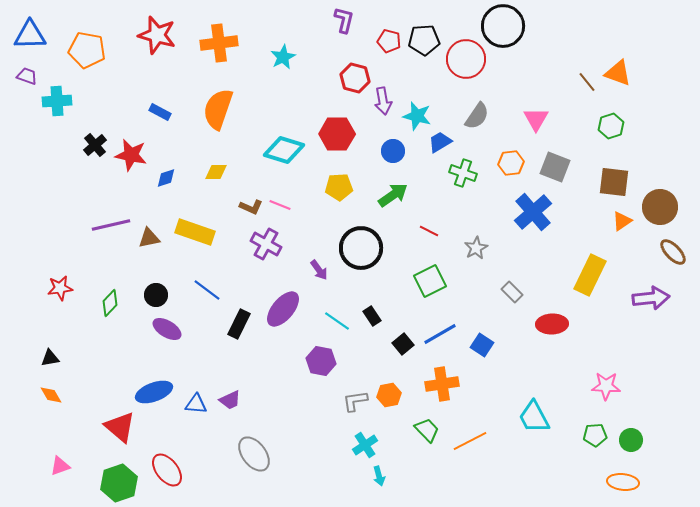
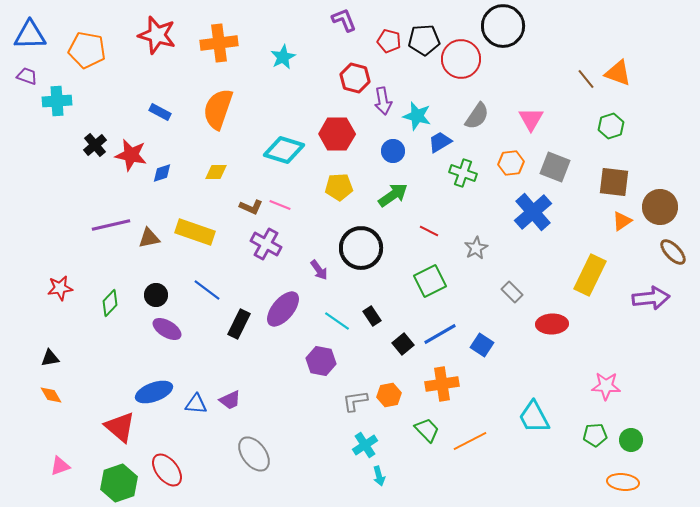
purple L-shape at (344, 20): rotated 36 degrees counterclockwise
red circle at (466, 59): moved 5 px left
brown line at (587, 82): moved 1 px left, 3 px up
pink triangle at (536, 119): moved 5 px left
blue diamond at (166, 178): moved 4 px left, 5 px up
